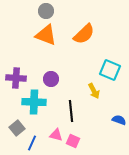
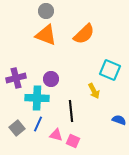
purple cross: rotated 18 degrees counterclockwise
cyan cross: moved 3 px right, 4 px up
blue line: moved 6 px right, 19 px up
